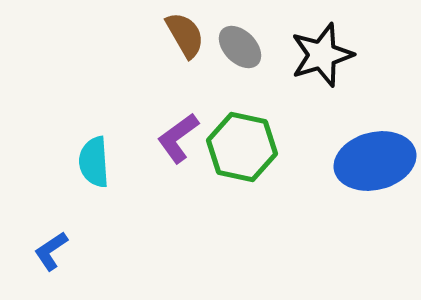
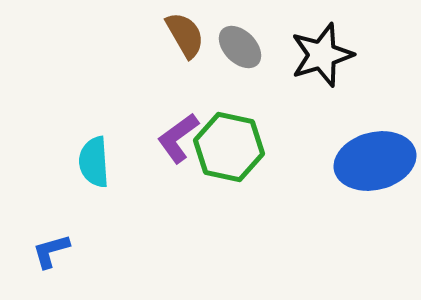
green hexagon: moved 13 px left
blue L-shape: rotated 18 degrees clockwise
